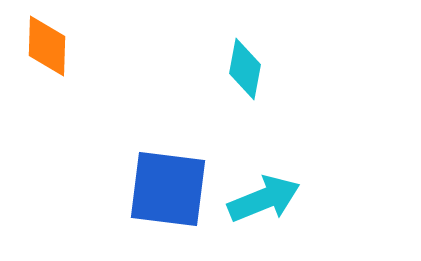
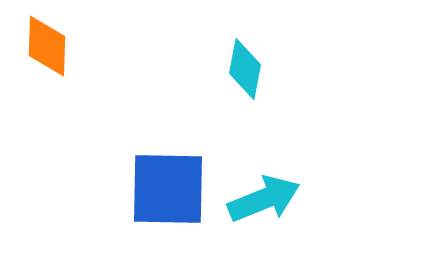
blue square: rotated 6 degrees counterclockwise
